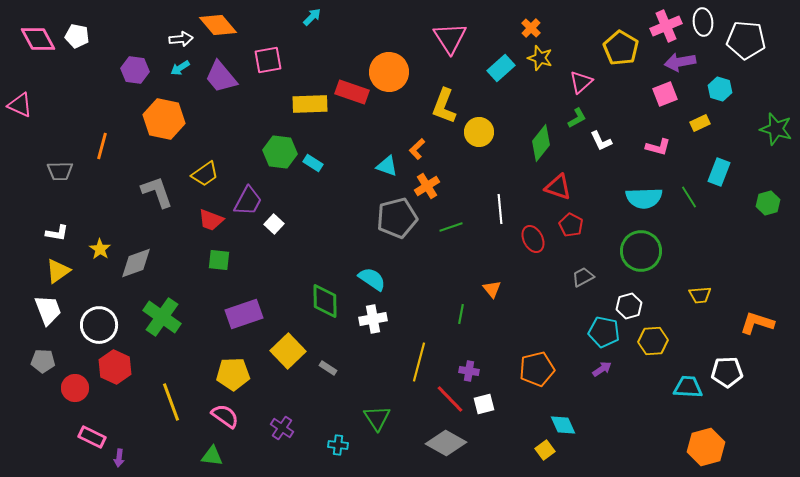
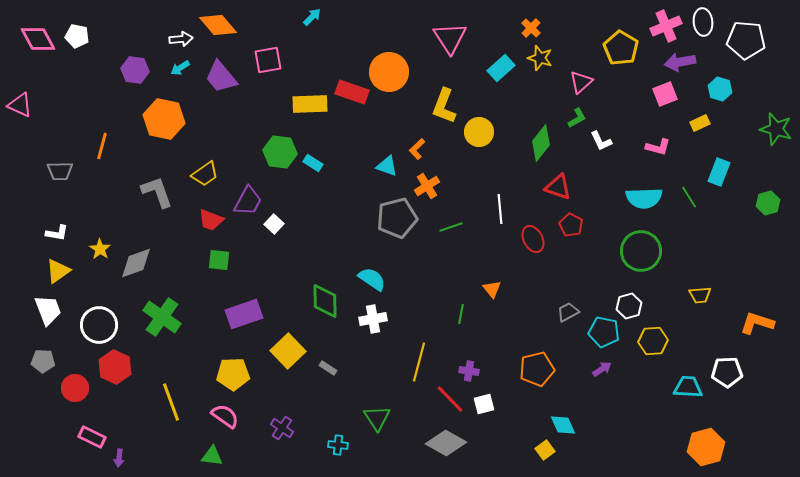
gray trapezoid at (583, 277): moved 15 px left, 35 px down
